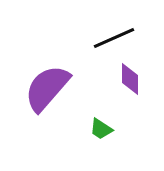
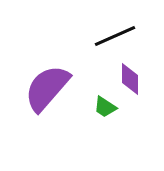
black line: moved 1 px right, 2 px up
green trapezoid: moved 4 px right, 22 px up
